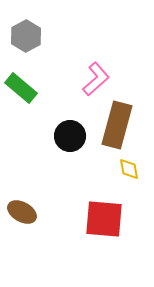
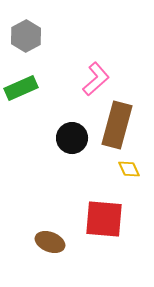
green rectangle: rotated 64 degrees counterclockwise
black circle: moved 2 px right, 2 px down
yellow diamond: rotated 15 degrees counterclockwise
brown ellipse: moved 28 px right, 30 px down; rotated 8 degrees counterclockwise
